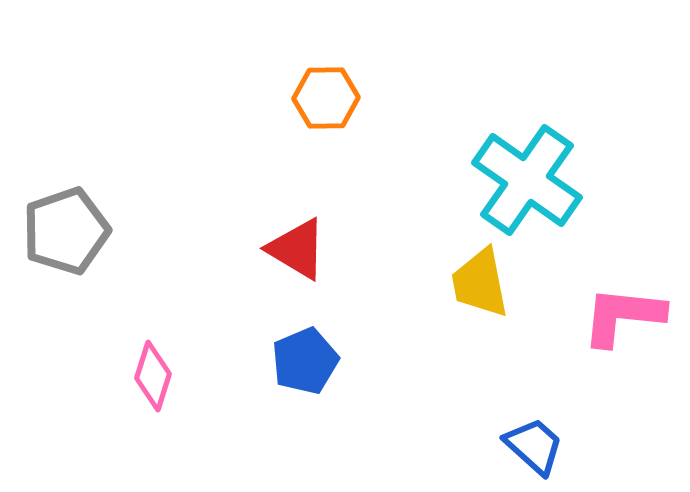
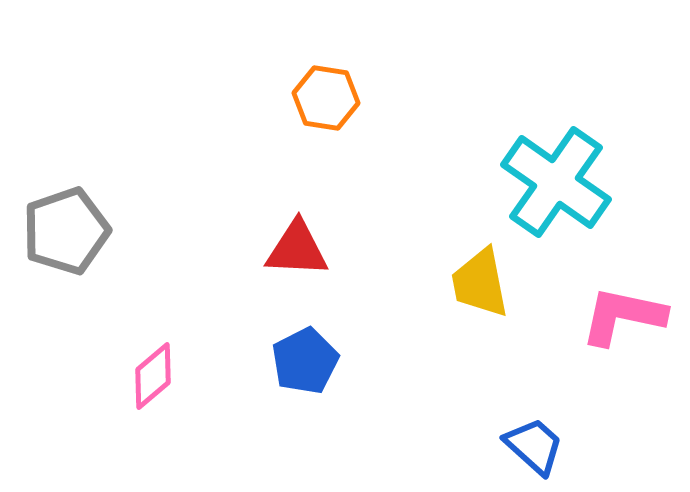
orange hexagon: rotated 10 degrees clockwise
cyan cross: moved 29 px right, 2 px down
red triangle: rotated 28 degrees counterclockwise
pink L-shape: rotated 6 degrees clockwise
blue pentagon: rotated 4 degrees counterclockwise
pink diamond: rotated 32 degrees clockwise
